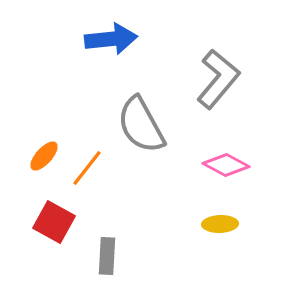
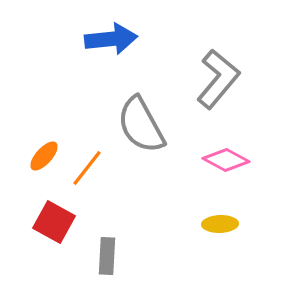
pink diamond: moved 5 px up
